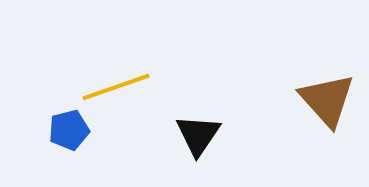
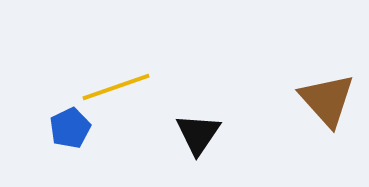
blue pentagon: moved 1 px right, 2 px up; rotated 12 degrees counterclockwise
black triangle: moved 1 px up
